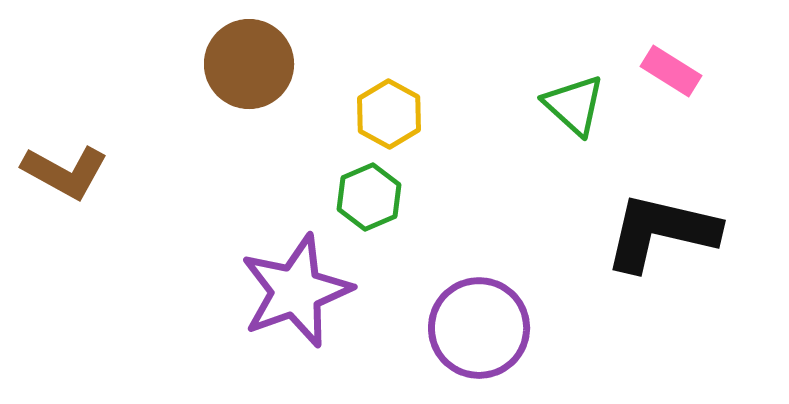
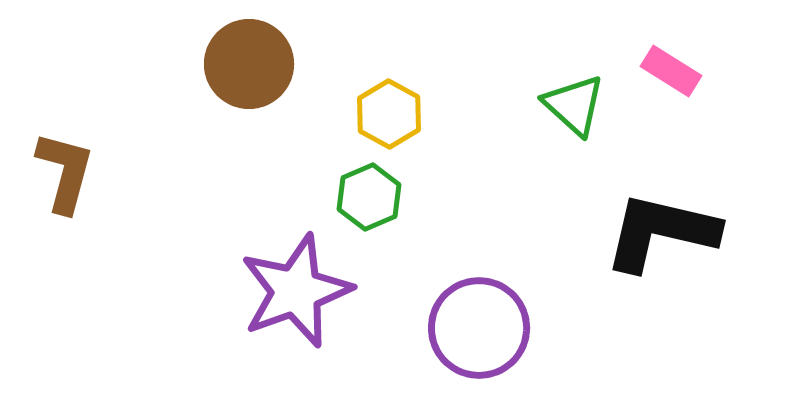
brown L-shape: rotated 104 degrees counterclockwise
